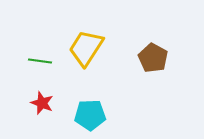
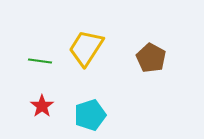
brown pentagon: moved 2 px left
red star: moved 3 px down; rotated 15 degrees clockwise
cyan pentagon: rotated 16 degrees counterclockwise
